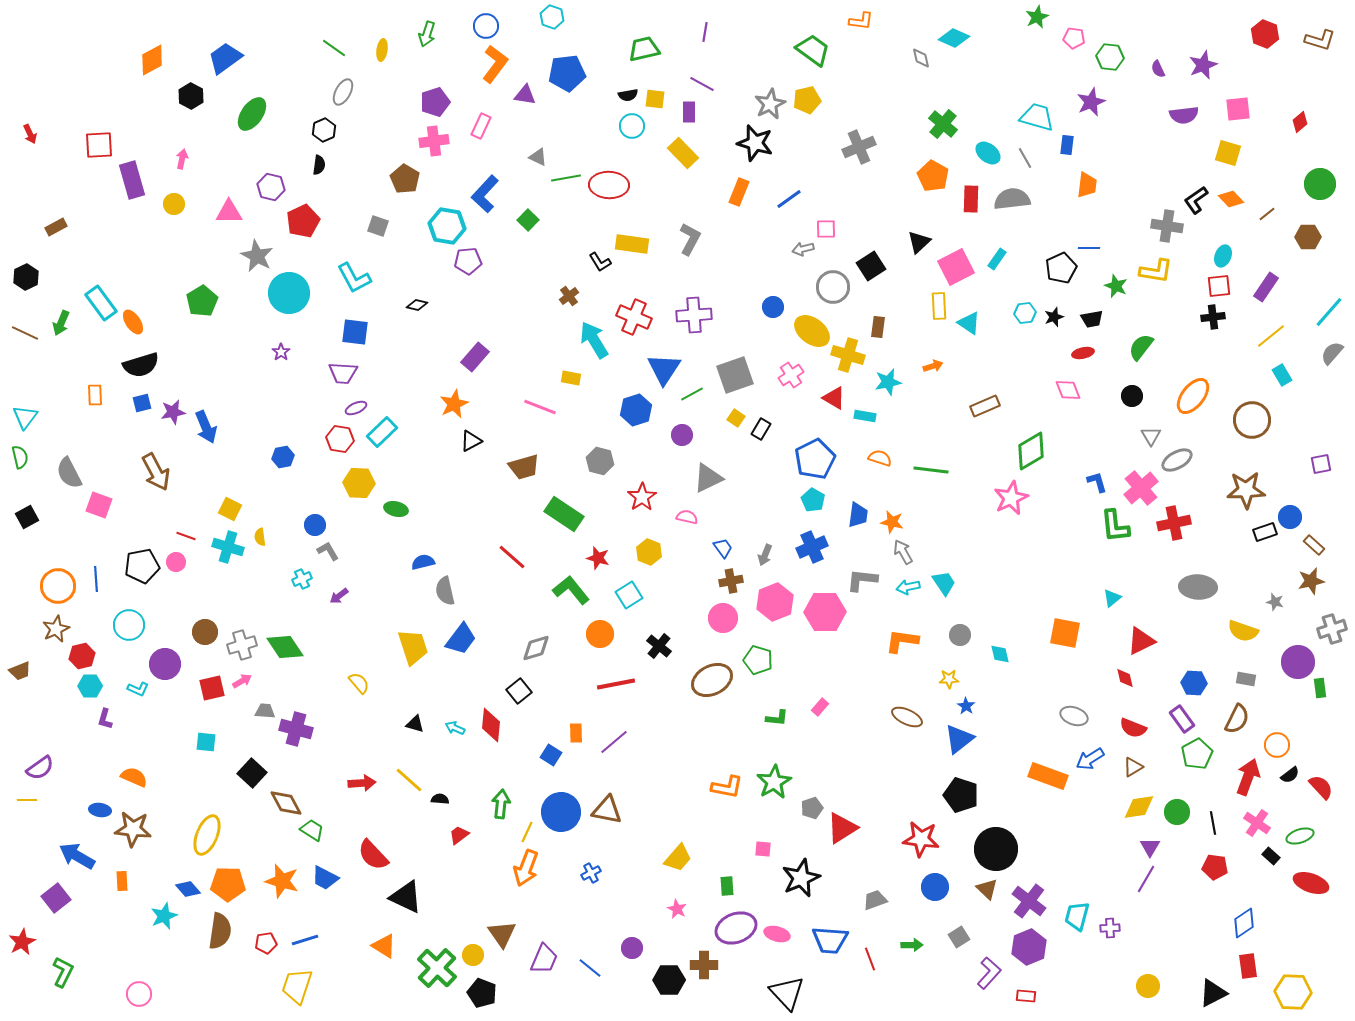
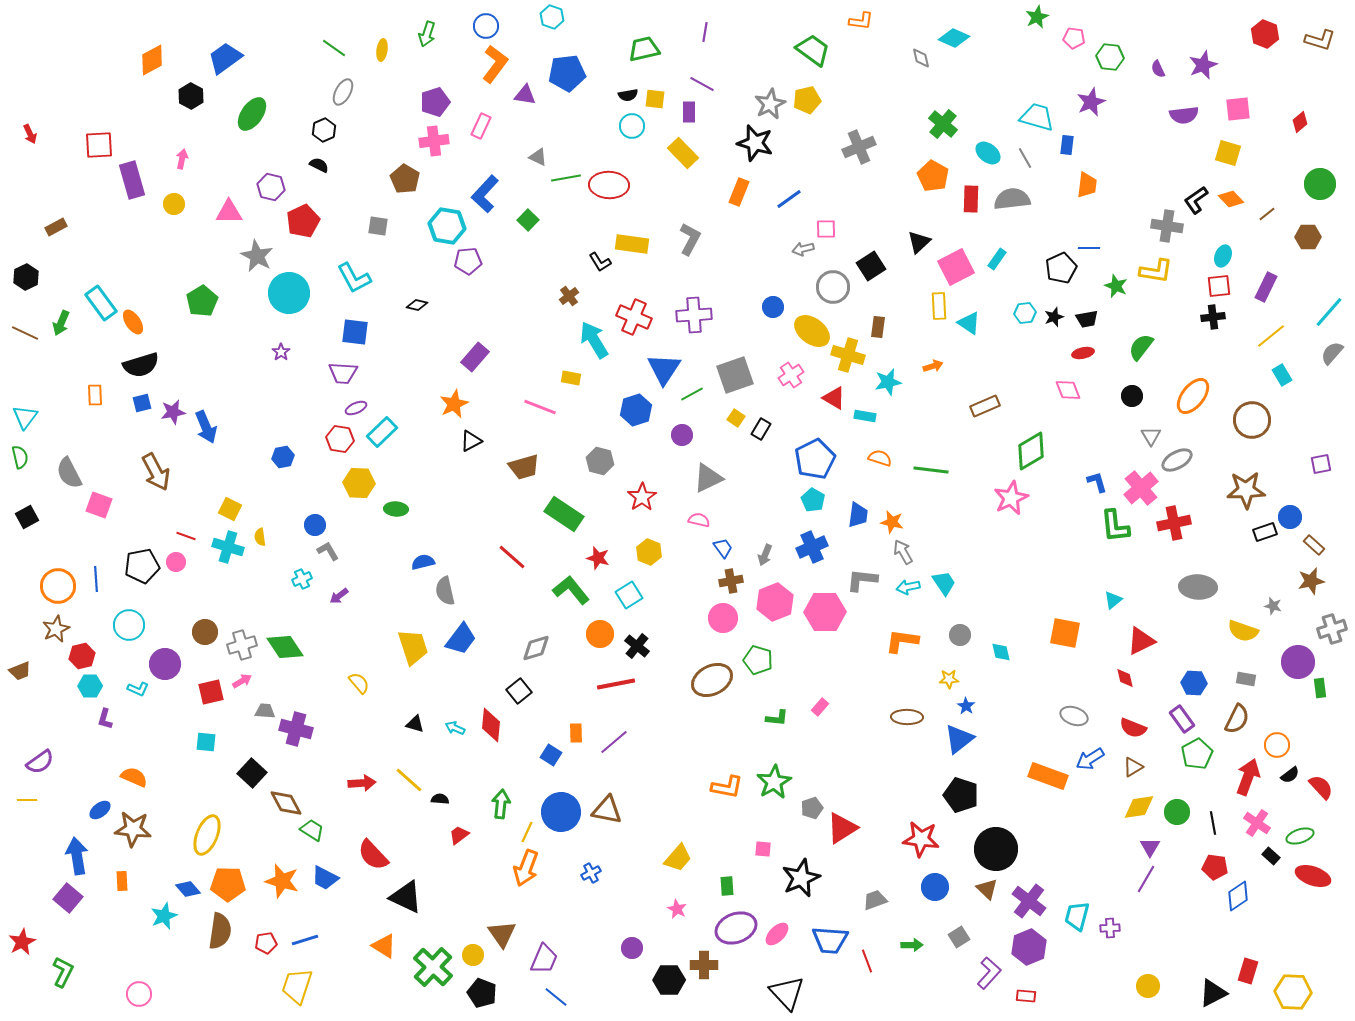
black semicircle at (319, 165): rotated 72 degrees counterclockwise
gray square at (378, 226): rotated 10 degrees counterclockwise
purple rectangle at (1266, 287): rotated 8 degrees counterclockwise
black trapezoid at (1092, 319): moved 5 px left
green ellipse at (396, 509): rotated 10 degrees counterclockwise
pink semicircle at (687, 517): moved 12 px right, 3 px down
cyan triangle at (1112, 598): moved 1 px right, 2 px down
gray star at (1275, 602): moved 2 px left, 4 px down
black cross at (659, 646): moved 22 px left
cyan diamond at (1000, 654): moved 1 px right, 2 px up
red square at (212, 688): moved 1 px left, 4 px down
brown ellipse at (907, 717): rotated 24 degrees counterclockwise
purple semicircle at (40, 768): moved 6 px up
blue ellipse at (100, 810): rotated 45 degrees counterclockwise
blue arrow at (77, 856): rotated 51 degrees clockwise
red ellipse at (1311, 883): moved 2 px right, 7 px up
purple square at (56, 898): moved 12 px right; rotated 12 degrees counterclockwise
blue diamond at (1244, 923): moved 6 px left, 27 px up
pink ellipse at (777, 934): rotated 60 degrees counterclockwise
red line at (870, 959): moved 3 px left, 2 px down
red rectangle at (1248, 966): moved 5 px down; rotated 25 degrees clockwise
green cross at (437, 968): moved 4 px left, 1 px up
blue line at (590, 968): moved 34 px left, 29 px down
